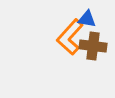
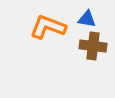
orange L-shape: moved 22 px left, 10 px up; rotated 69 degrees clockwise
